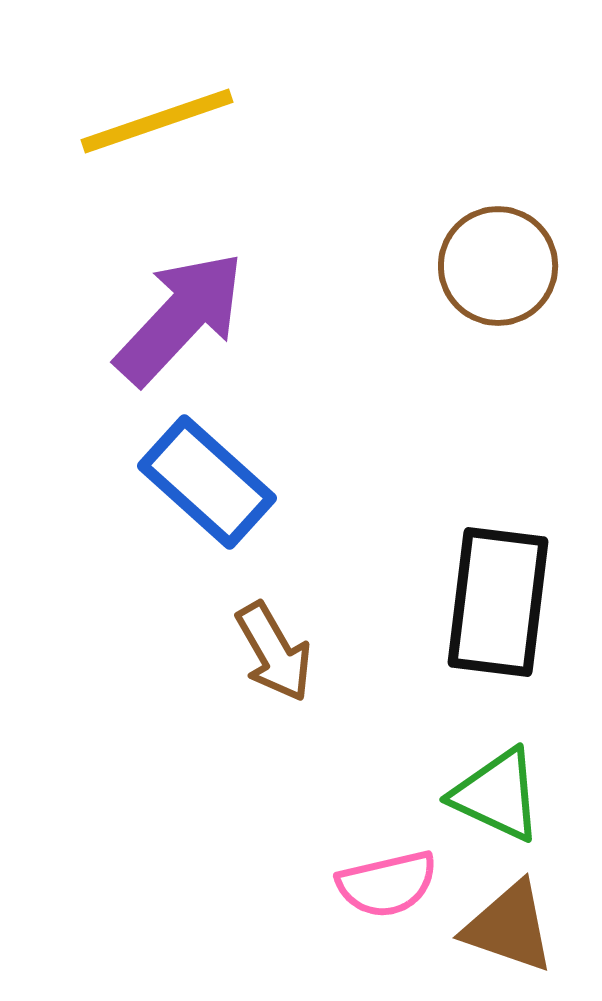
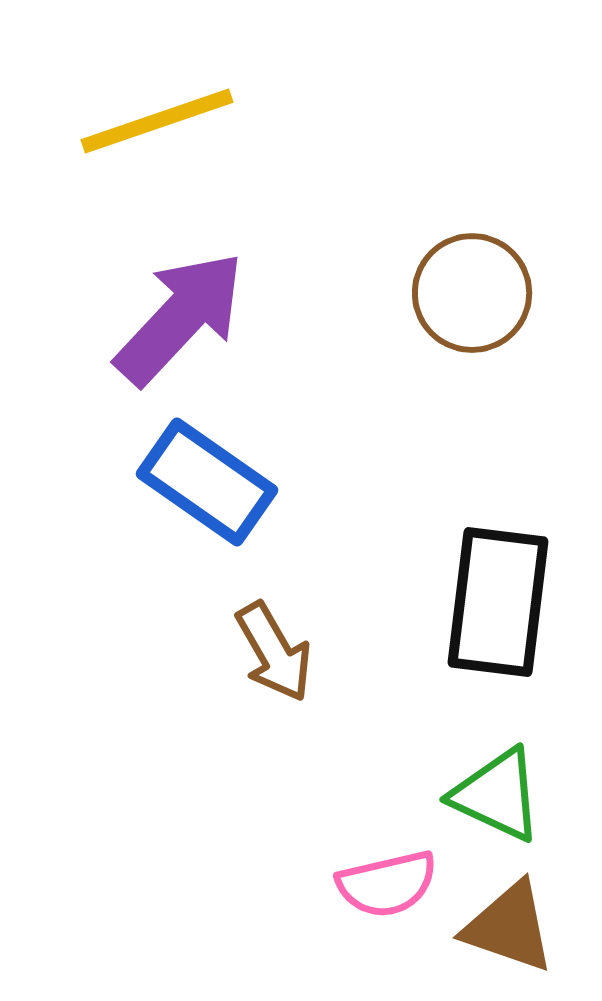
brown circle: moved 26 px left, 27 px down
blue rectangle: rotated 7 degrees counterclockwise
